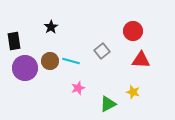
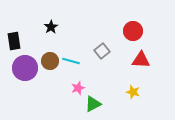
green triangle: moved 15 px left
